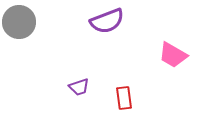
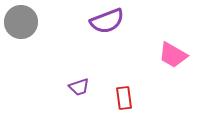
gray circle: moved 2 px right
